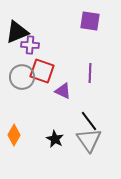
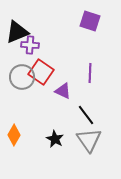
purple square: rotated 10 degrees clockwise
red square: moved 1 px left, 1 px down; rotated 15 degrees clockwise
black line: moved 3 px left, 6 px up
